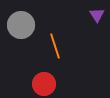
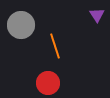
red circle: moved 4 px right, 1 px up
